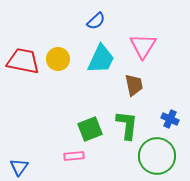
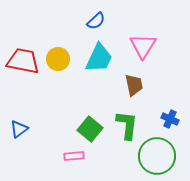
cyan trapezoid: moved 2 px left, 1 px up
green square: rotated 30 degrees counterclockwise
blue triangle: moved 38 px up; rotated 18 degrees clockwise
